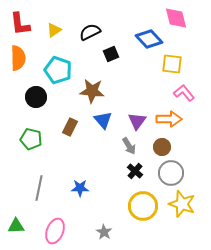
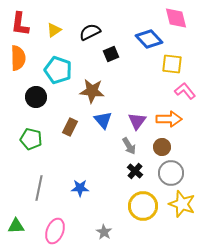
red L-shape: rotated 15 degrees clockwise
pink L-shape: moved 1 px right, 2 px up
